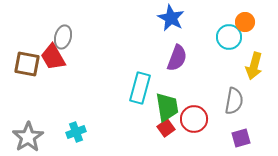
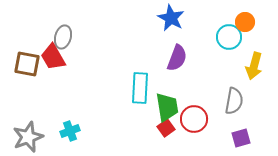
cyan rectangle: rotated 12 degrees counterclockwise
cyan cross: moved 6 px left, 1 px up
gray star: rotated 12 degrees clockwise
